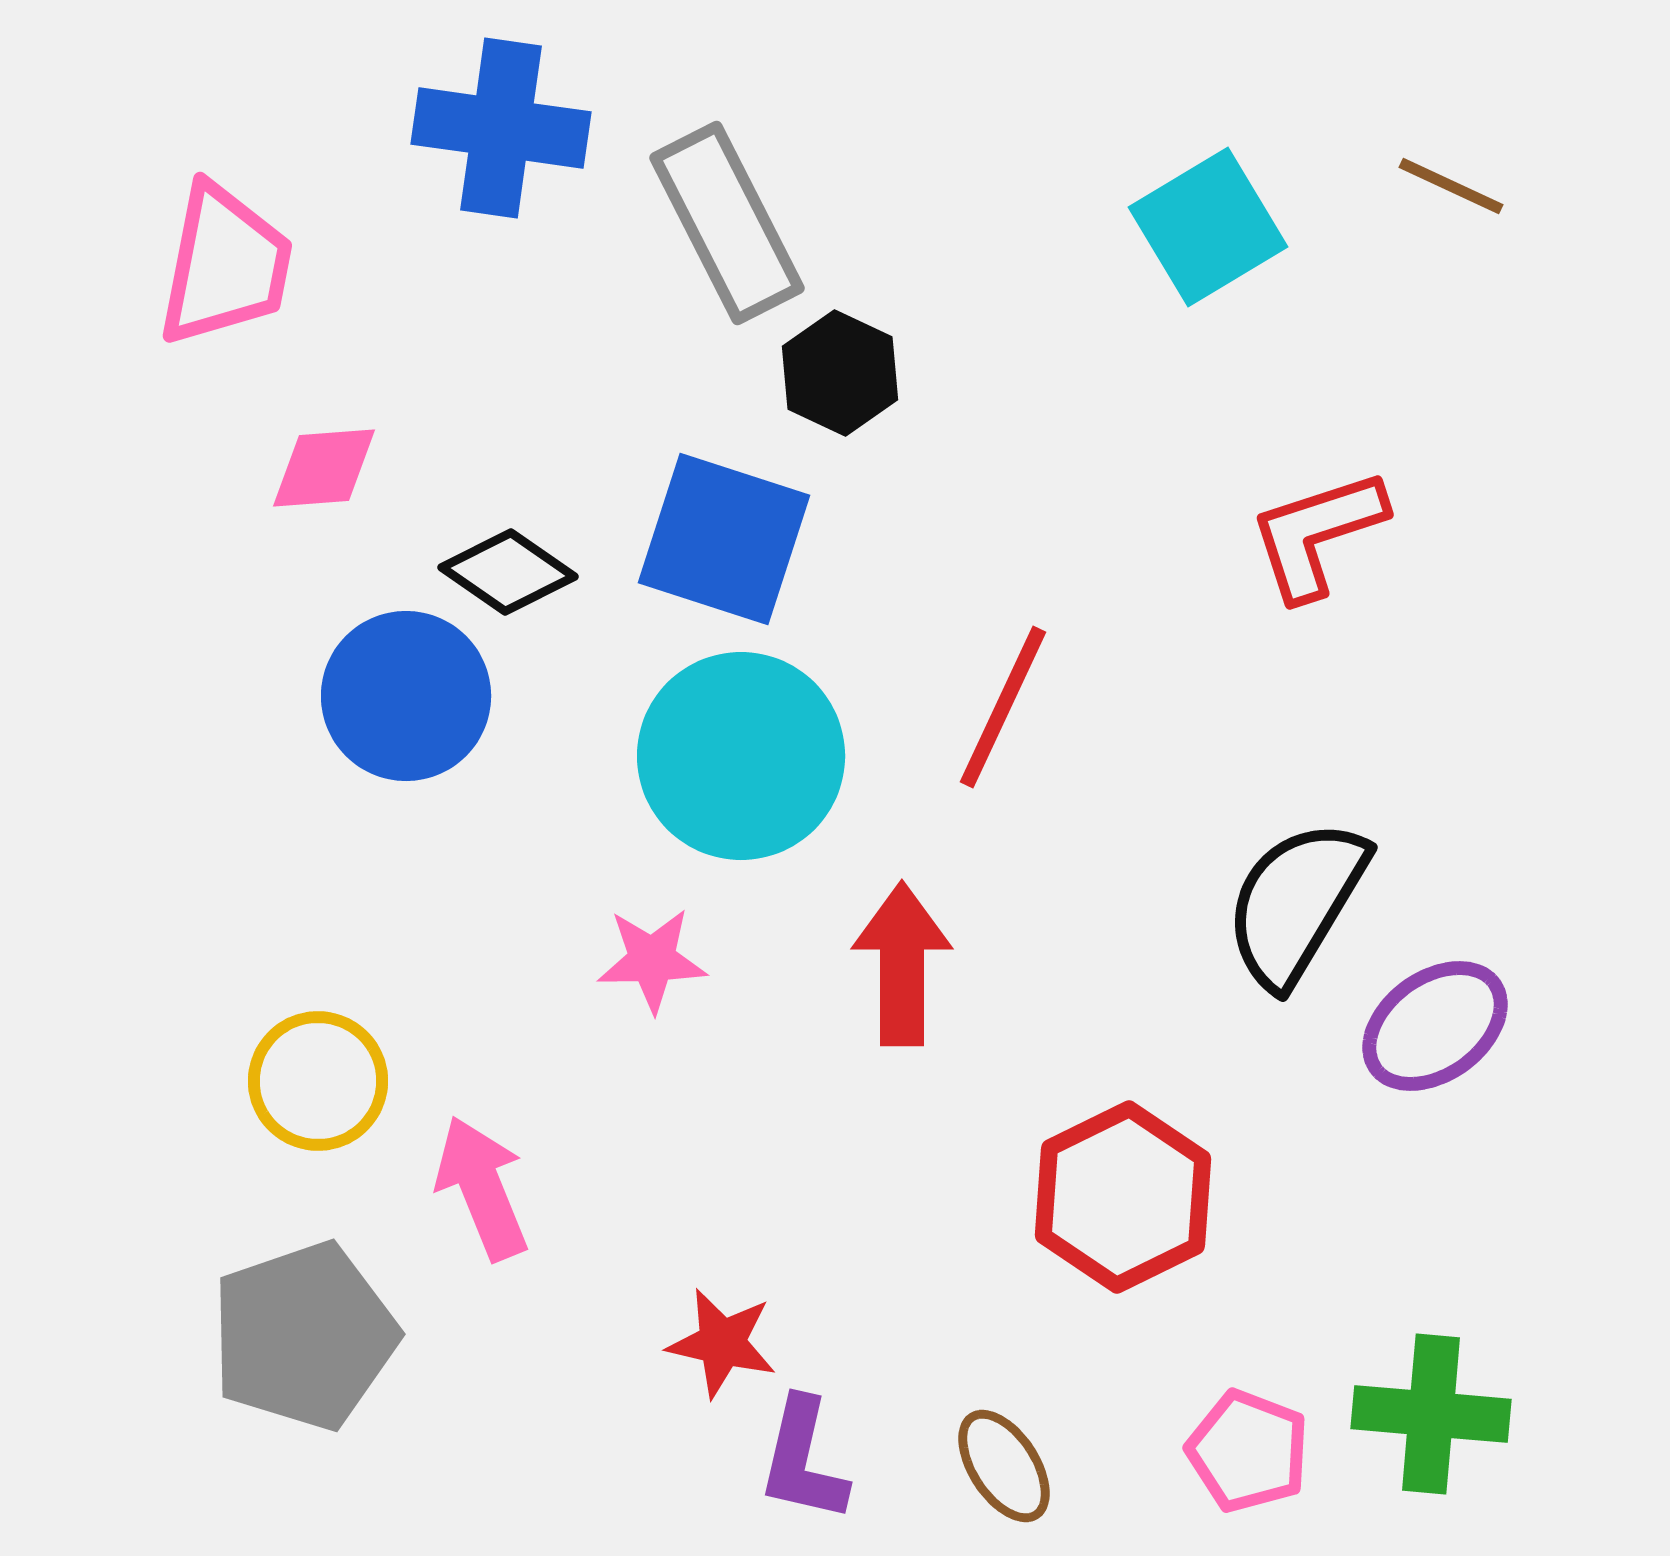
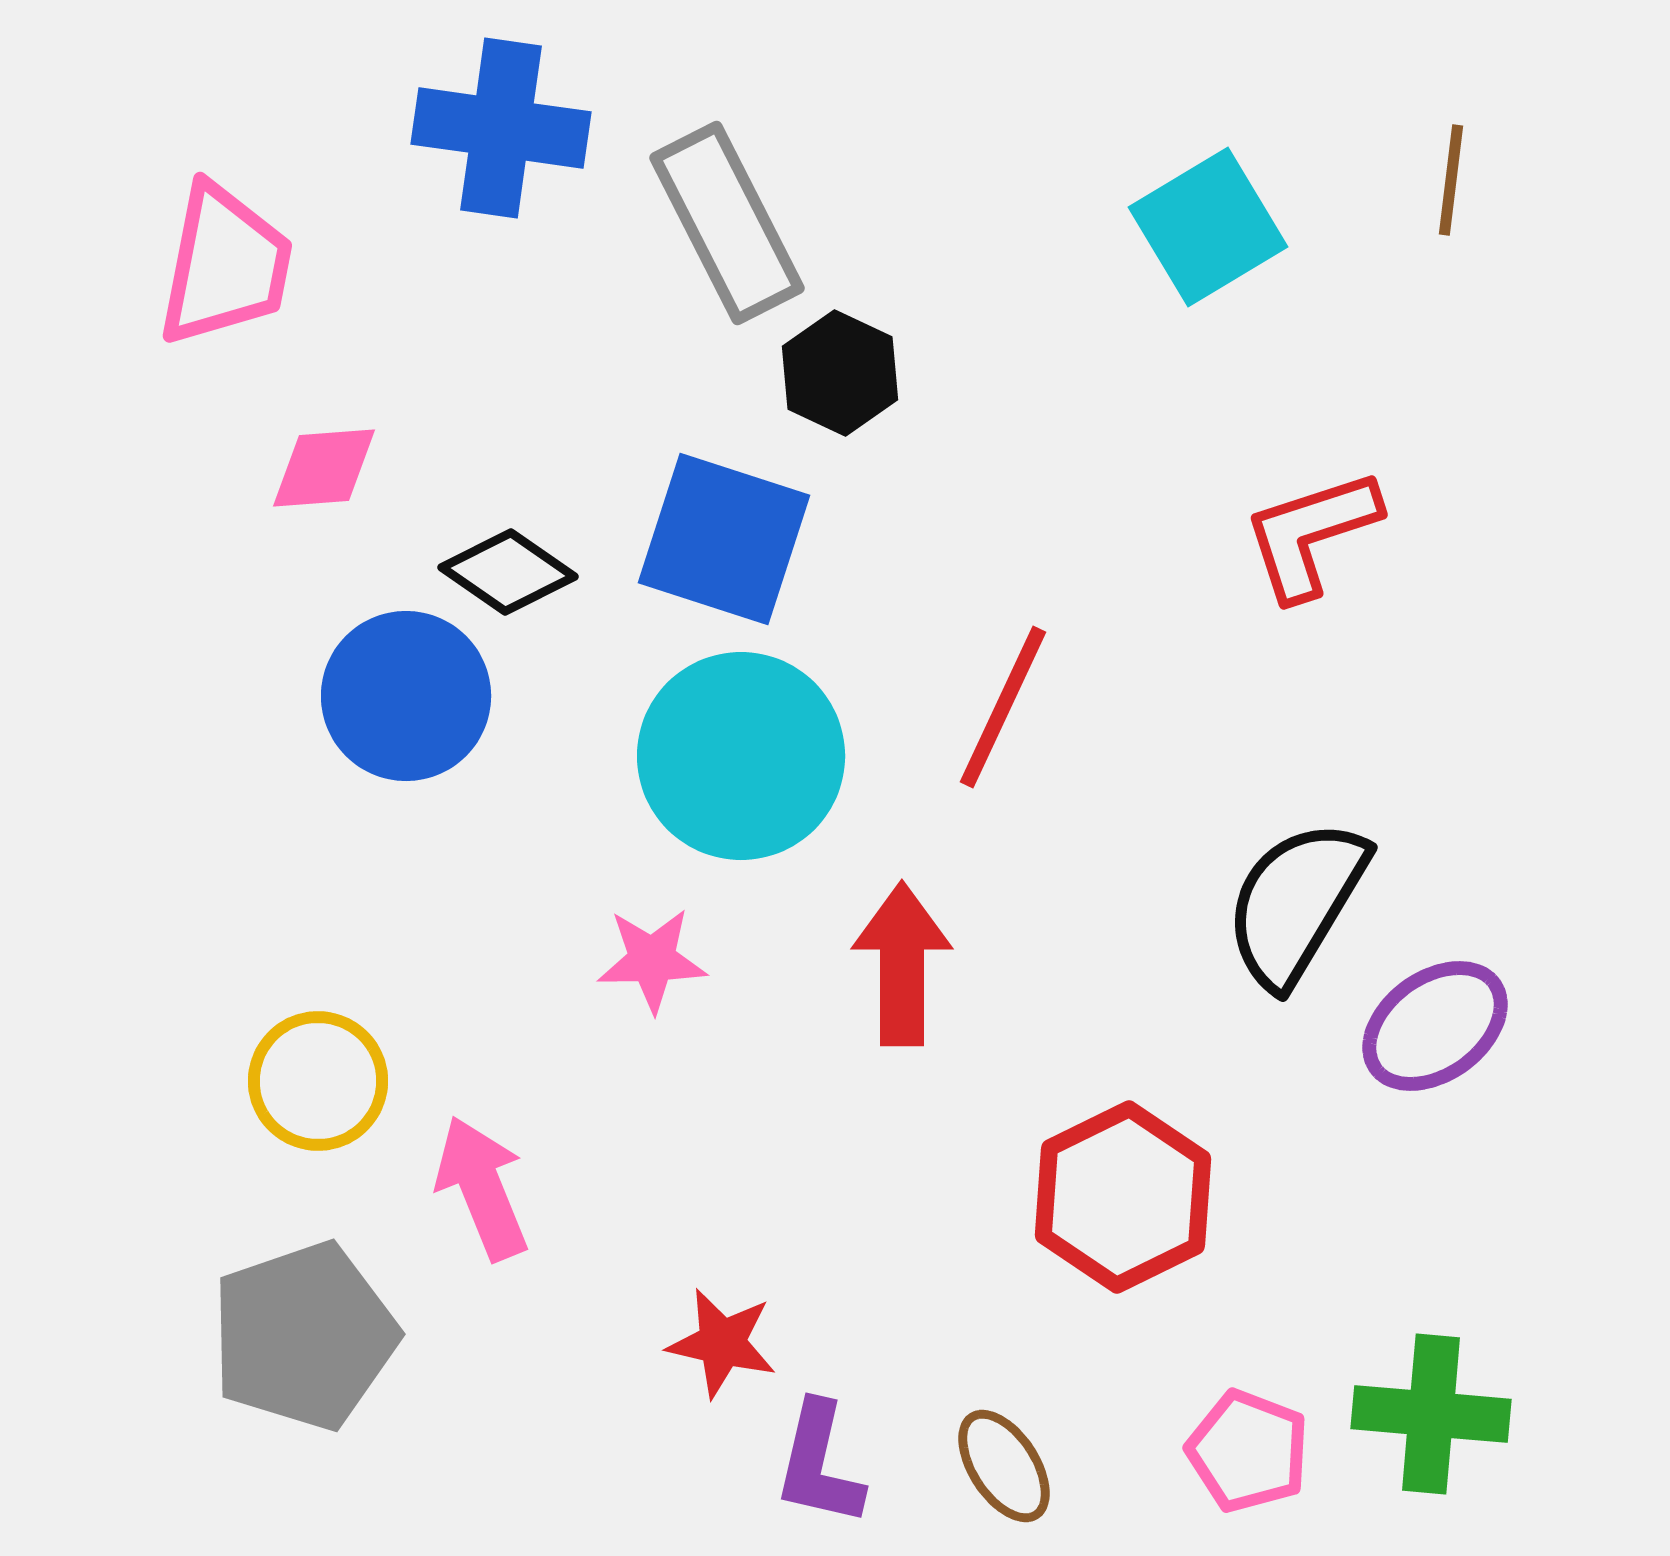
brown line: moved 6 px up; rotated 72 degrees clockwise
red L-shape: moved 6 px left
purple L-shape: moved 16 px right, 4 px down
